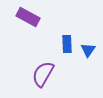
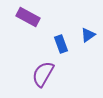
blue rectangle: moved 6 px left; rotated 18 degrees counterclockwise
blue triangle: moved 15 px up; rotated 21 degrees clockwise
